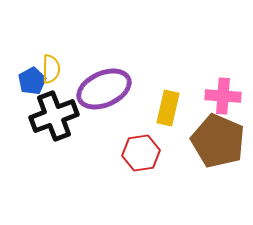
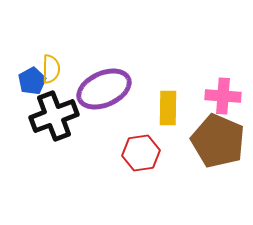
yellow rectangle: rotated 12 degrees counterclockwise
